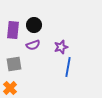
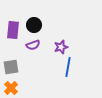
gray square: moved 3 px left, 3 px down
orange cross: moved 1 px right
